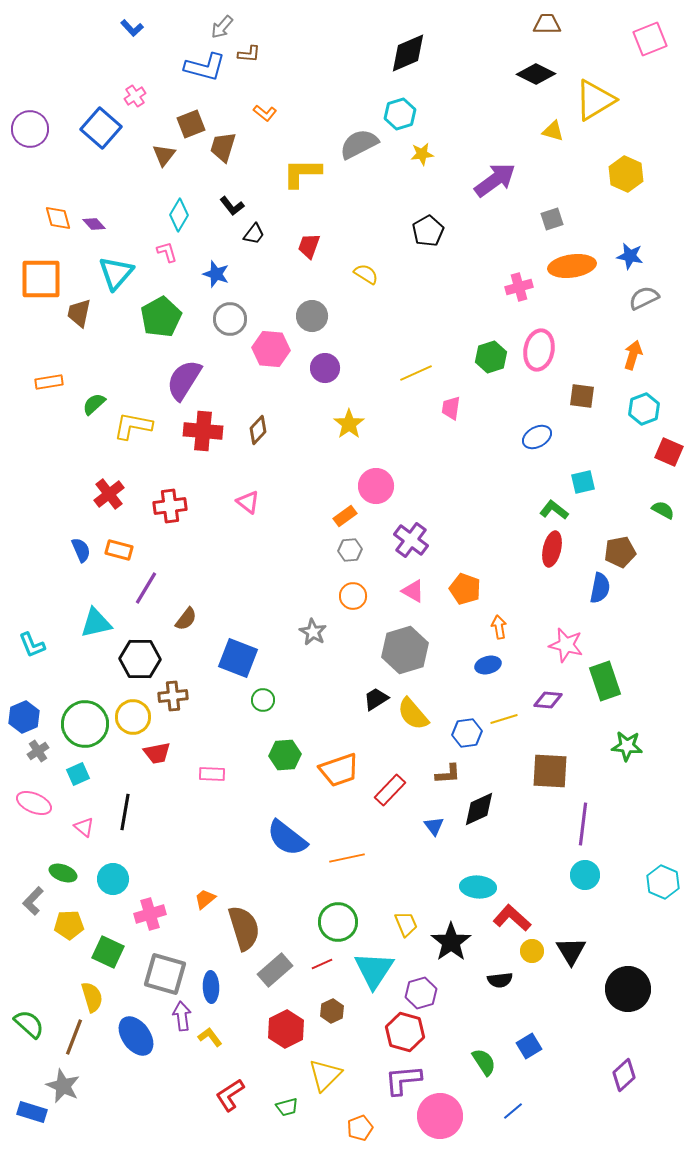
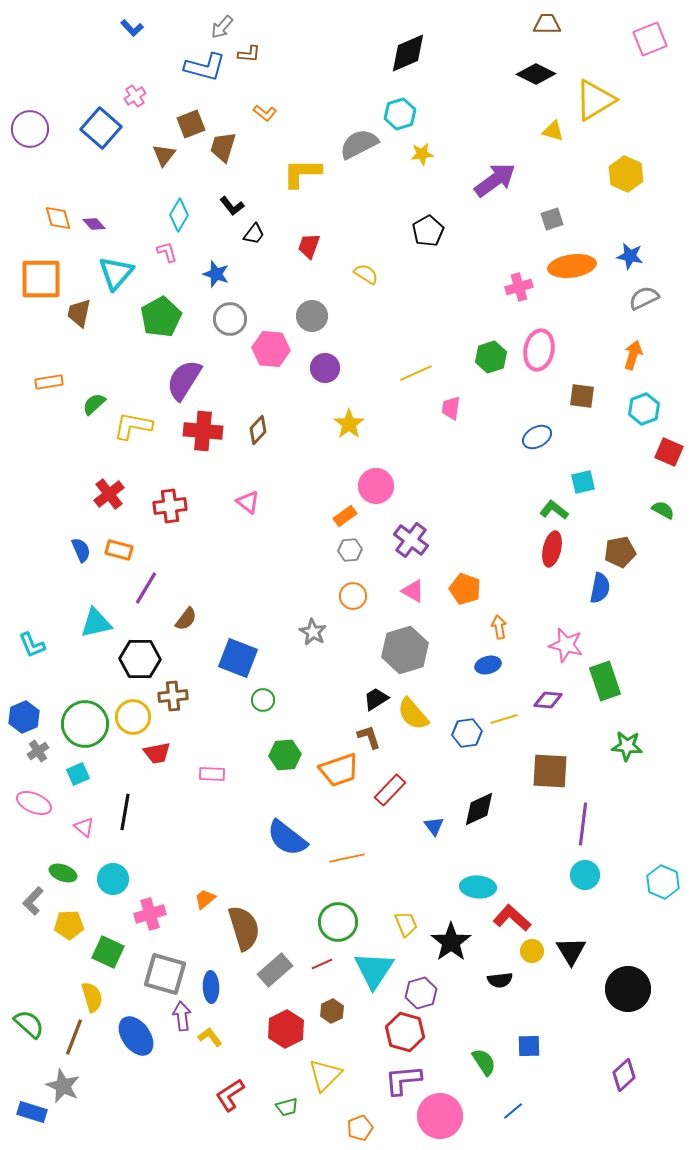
brown L-shape at (448, 774): moved 79 px left, 37 px up; rotated 104 degrees counterclockwise
blue square at (529, 1046): rotated 30 degrees clockwise
